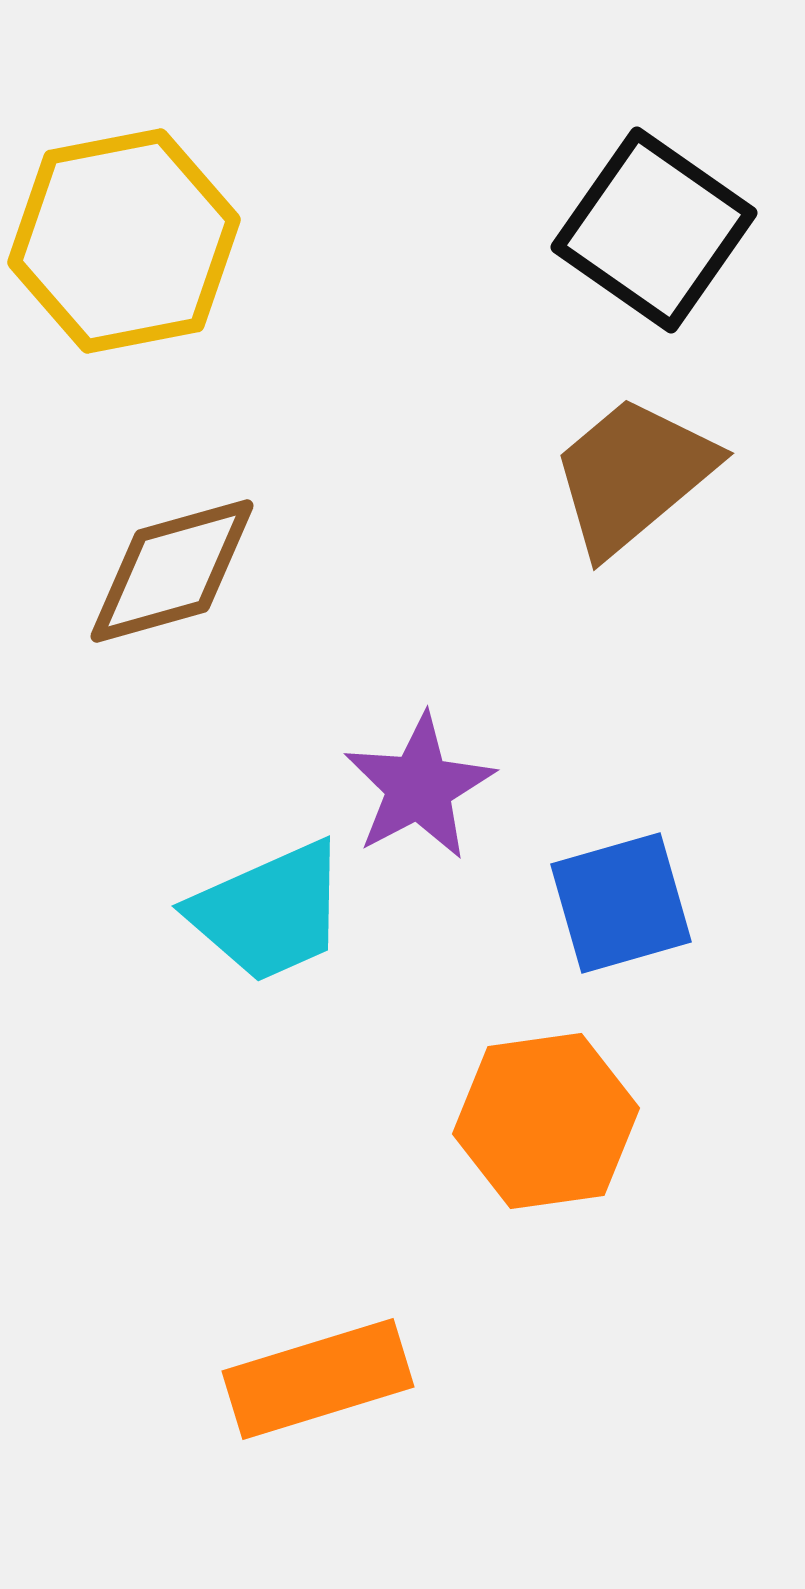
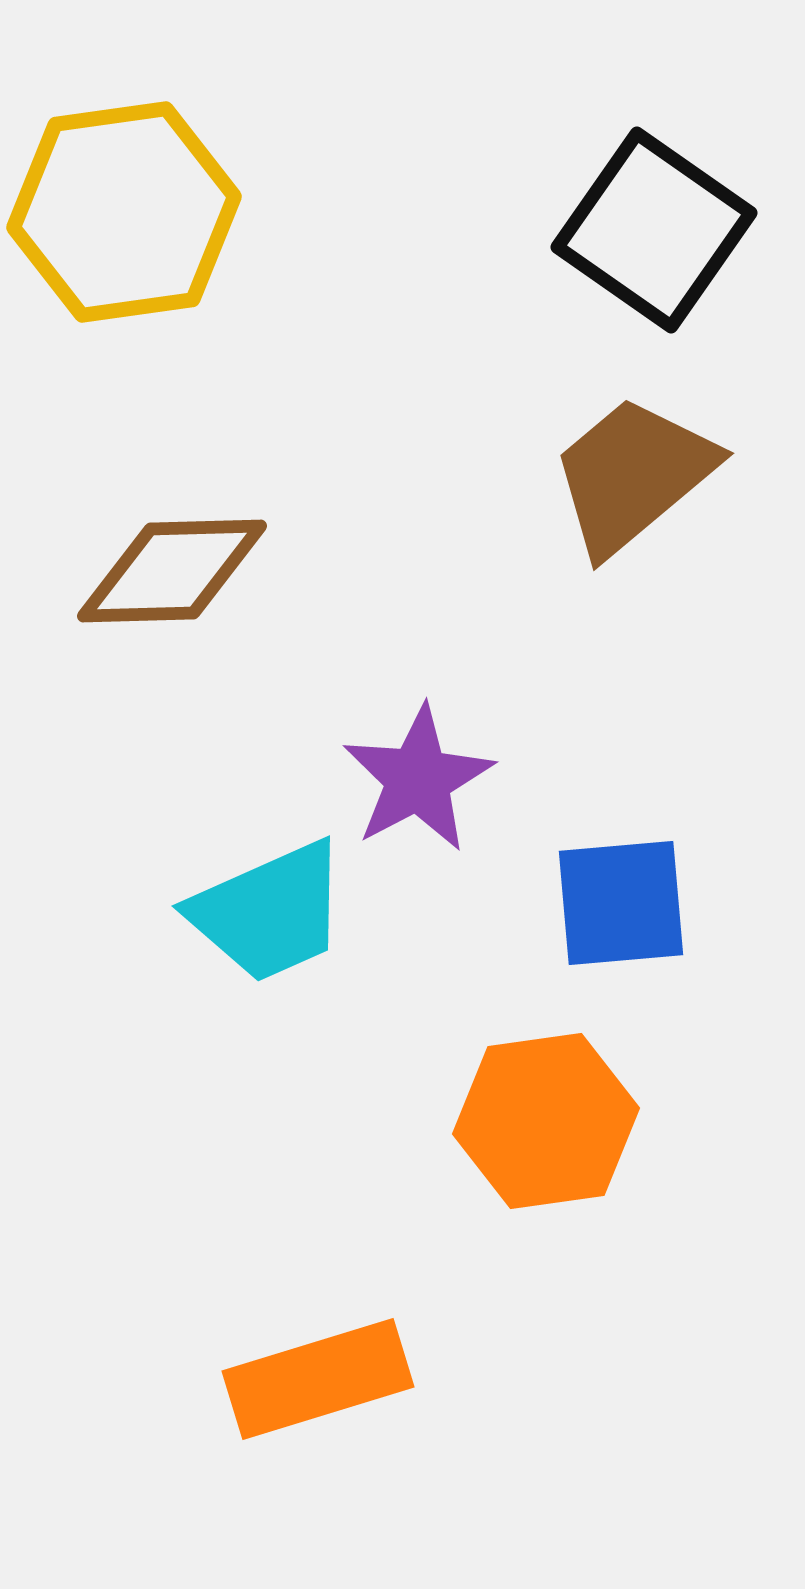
yellow hexagon: moved 29 px up; rotated 3 degrees clockwise
brown diamond: rotated 14 degrees clockwise
purple star: moved 1 px left, 8 px up
blue square: rotated 11 degrees clockwise
